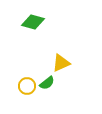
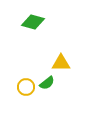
yellow triangle: rotated 24 degrees clockwise
yellow circle: moved 1 px left, 1 px down
